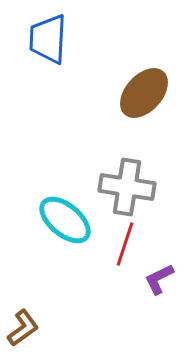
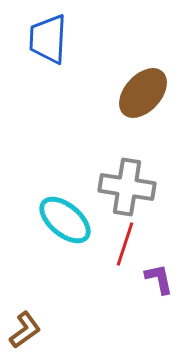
brown ellipse: moved 1 px left
purple L-shape: rotated 104 degrees clockwise
brown L-shape: moved 2 px right, 2 px down
